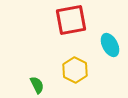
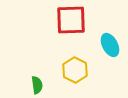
red square: rotated 8 degrees clockwise
green semicircle: rotated 18 degrees clockwise
